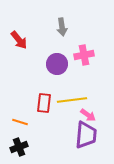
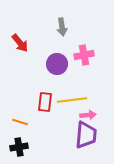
red arrow: moved 1 px right, 3 px down
red rectangle: moved 1 px right, 1 px up
pink arrow: rotated 42 degrees counterclockwise
black cross: rotated 12 degrees clockwise
